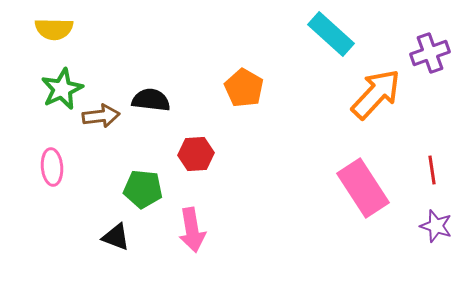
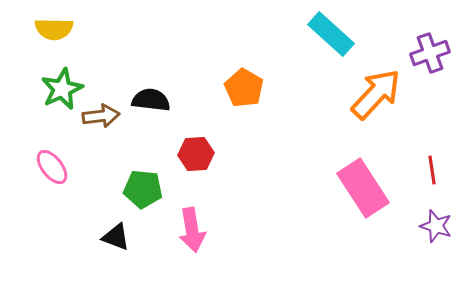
pink ellipse: rotated 33 degrees counterclockwise
